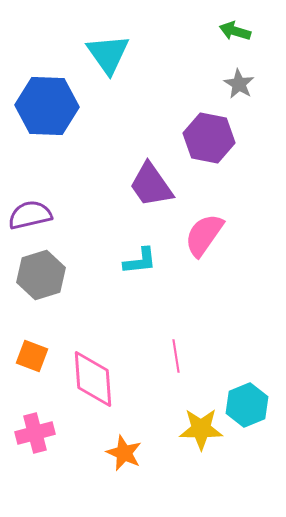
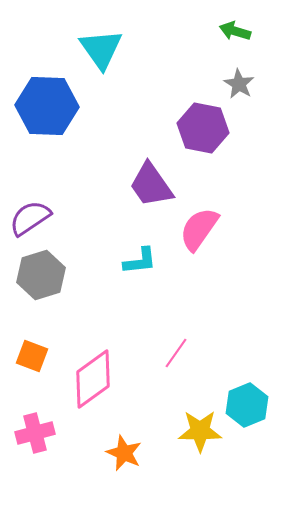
cyan triangle: moved 7 px left, 5 px up
purple hexagon: moved 6 px left, 10 px up
purple semicircle: moved 3 px down; rotated 21 degrees counterclockwise
pink semicircle: moved 5 px left, 6 px up
pink line: moved 3 px up; rotated 44 degrees clockwise
pink diamond: rotated 58 degrees clockwise
yellow star: moved 1 px left, 2 px down
